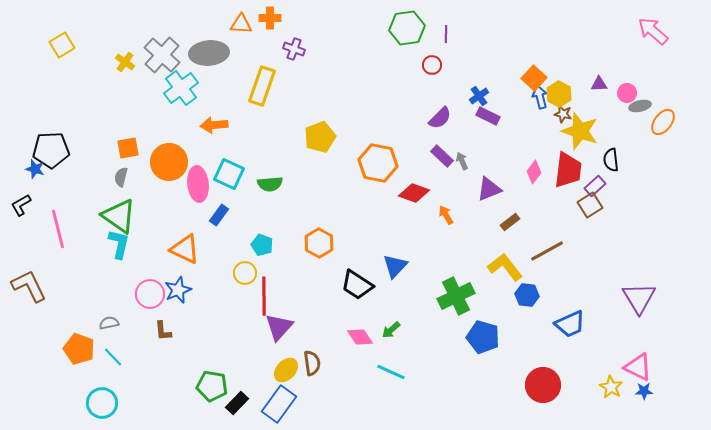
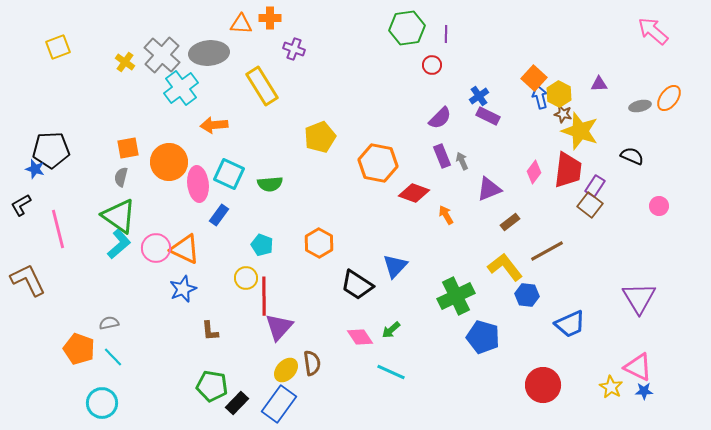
yellow square at (62, 45): moved 4 px left, 2 px down; rotated 10 degrees clockwise
yellow rectangle at (262, 86): rotated 51 degrees counterclockwise
pink circle at (627, 93): moved 32 px right, 113 px down
orange ellipse at (663, 122): moved 6 px right, 24 px up
purple rectangle at (442, 156): rotated 25 degrees clockwise
black semicircle at (611, 160): moved 21 px right, 4 px up; rotated 120 degrees clockwise
purple rectangle at (595, 186): rotated 15 degrees counterclockwise
brown square at (590, 205): rotated 20 degrees counterclockwise
cyan L-shape at (119, 244): rotated 36 degrees clockwise
yellow circle at (245, 273): moved 1 px right, 5 px down
brown L-shape at (29, 286): moved 1 px left, 6 px up
blue star at (178, 290): moved 5 px right, 1 px up
pink circle at (150, 294): moved 6 px right, 46 px up
brown L-shape at (163, 331): moved 47 px right
